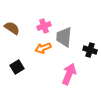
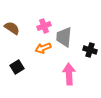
pink arrow: rotated 25 degrees counterclockwise
